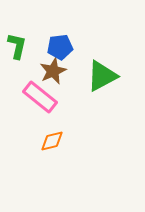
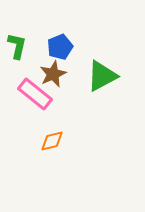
blue pentagon: rotated 15 degrees counterclockwise
brown star: moved 3 px down
pink rectangle: moved 5 px left, 3 px up
